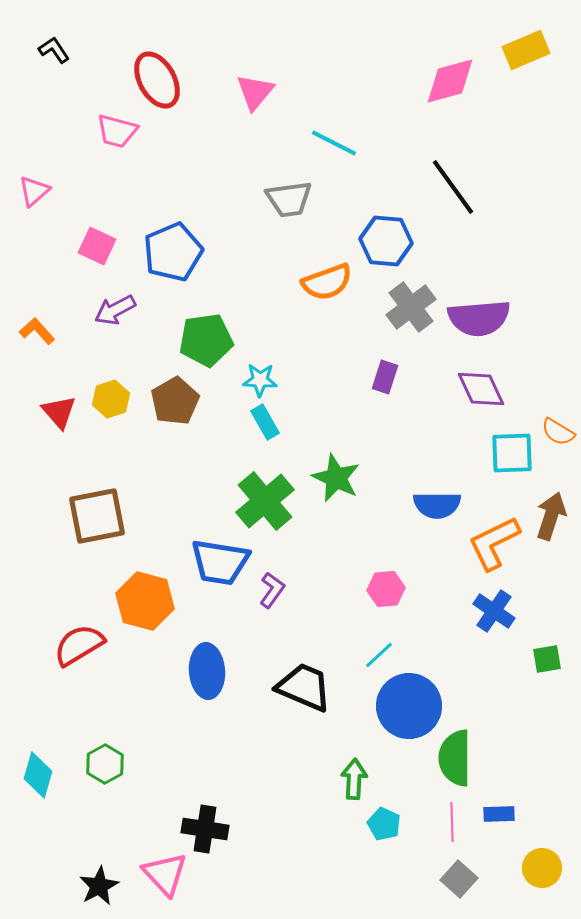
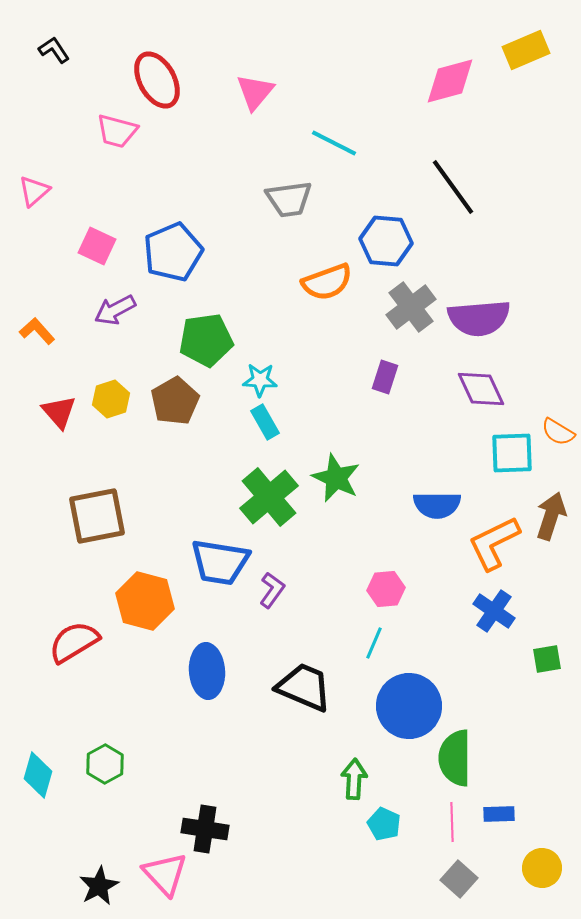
green cross at (265, 501): moved 4 px right, 4 px up
red semicircle at (79, 645): moved 5 px left, 3 px up
cyan line at (379, 655): moved 5 px left, 12 px up; rotated 24 degrees counterclockwise
